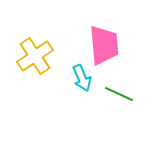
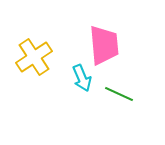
yellow cross: moved 1 px left, 1 px down
